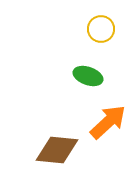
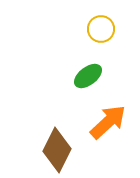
green ellipse: rotated 56 degrees counterclockwise
brown diamond: rotated 69 degrees counterclockwise
